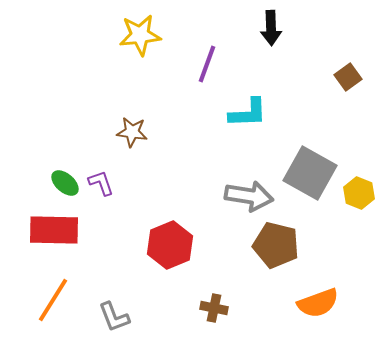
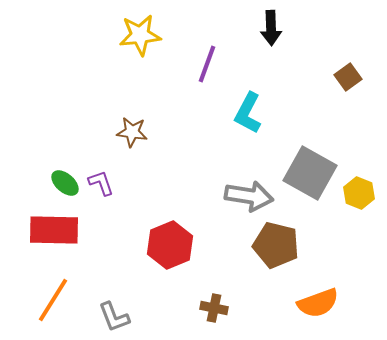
cyan L-shape: rotated 120 degrees clockwise
